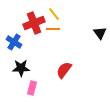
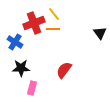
blue cross: moved 1 px right
